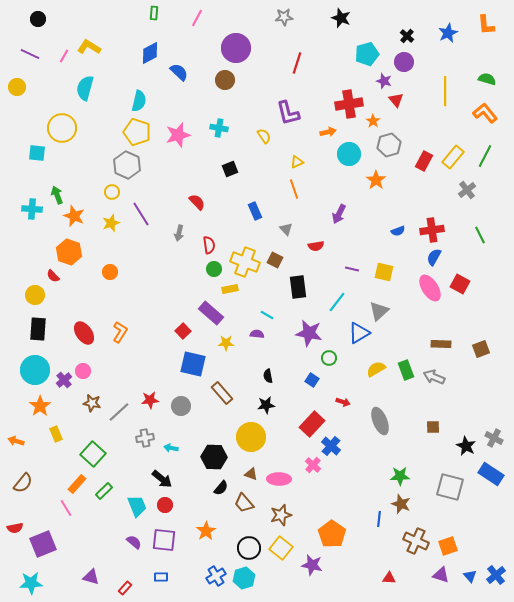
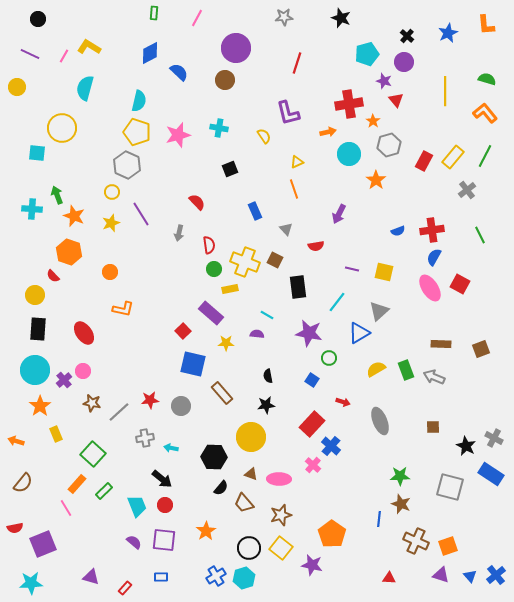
orange L-shape at (120, 332): moved 3 px right, 23 px up; rotated 70 degrees clockwise
